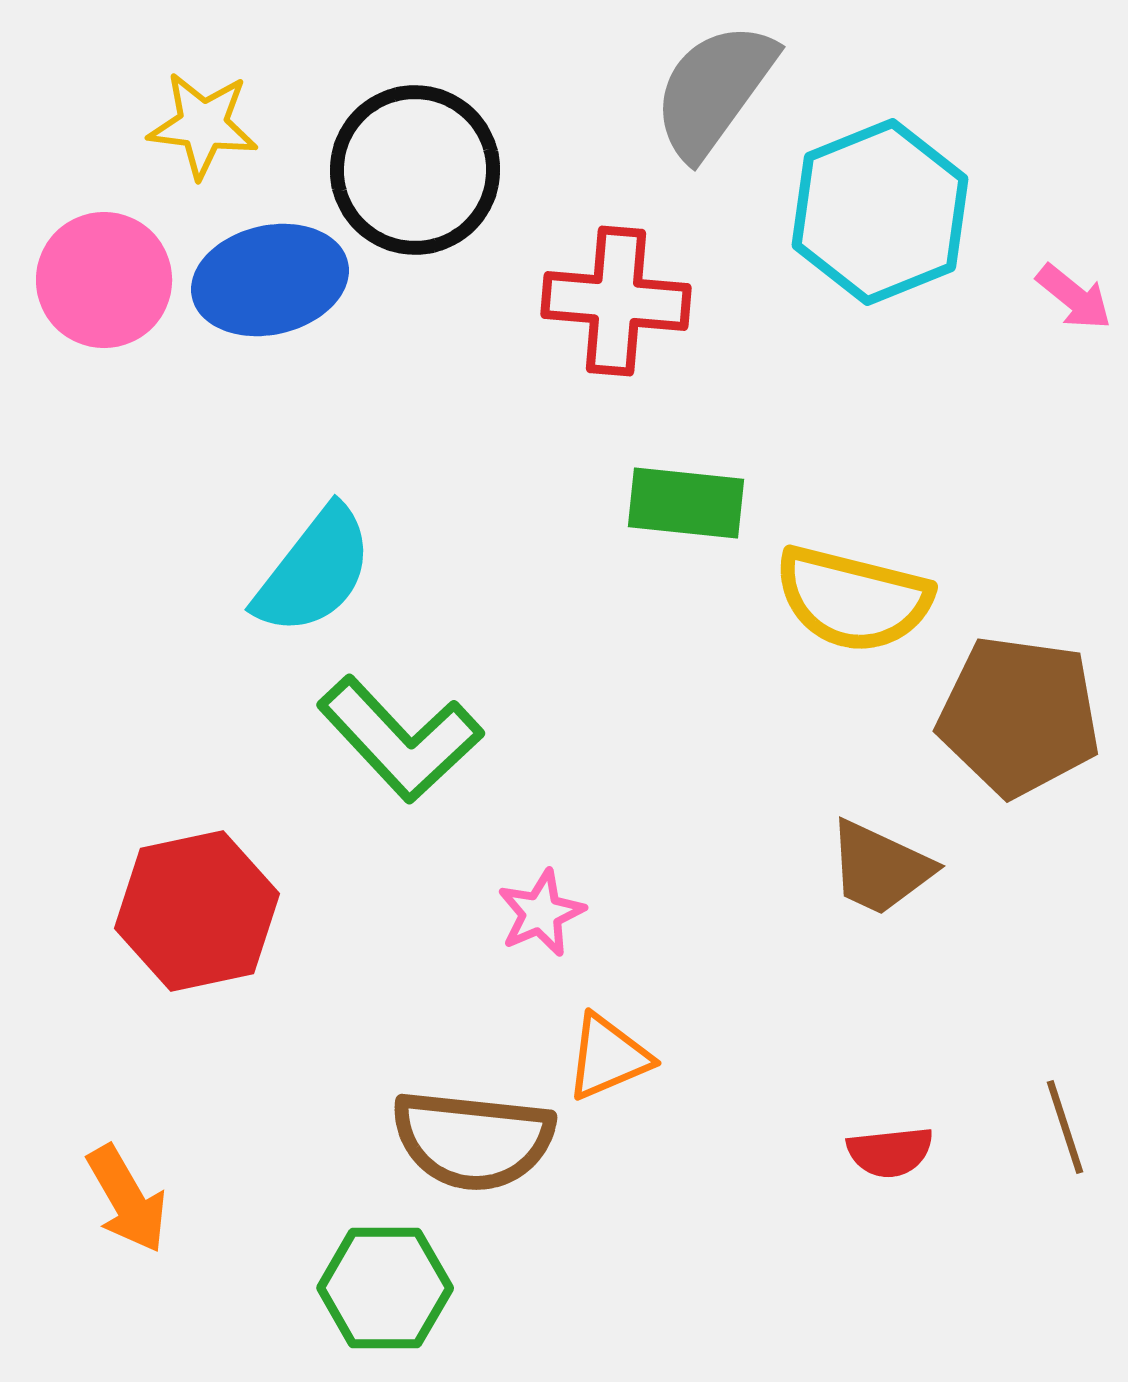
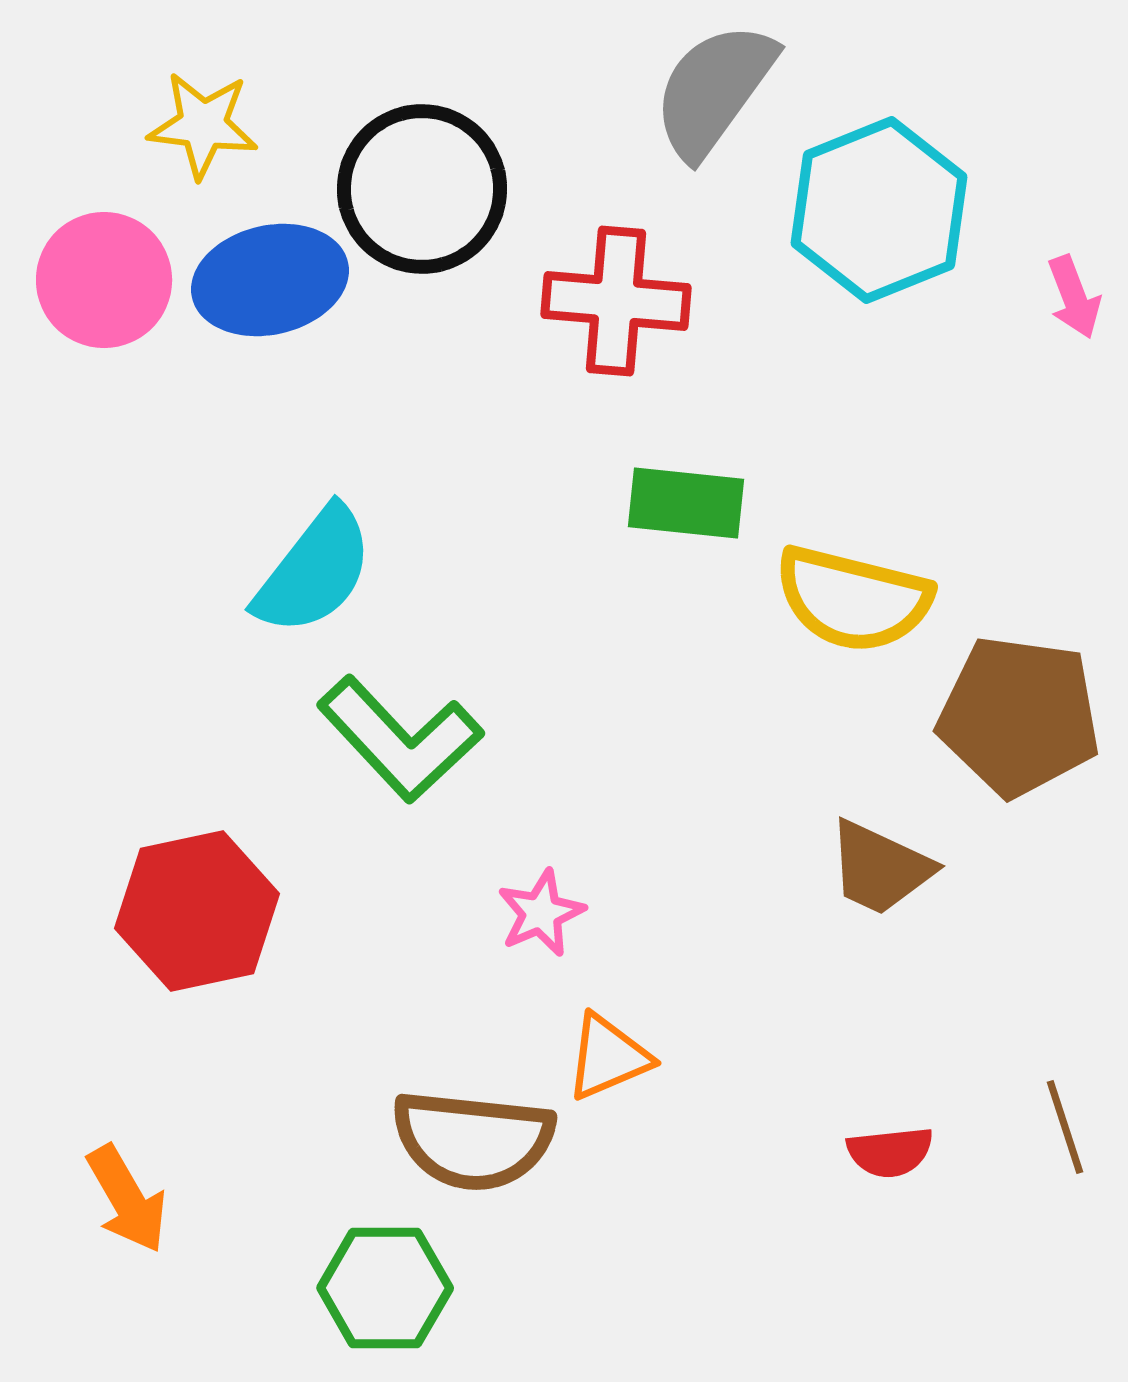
black circle: moved 7 px right, 19 px down
cyan hexagon: moved 1 px left, 2 px up
pink arrow: rotated 30 degrees clockwise
